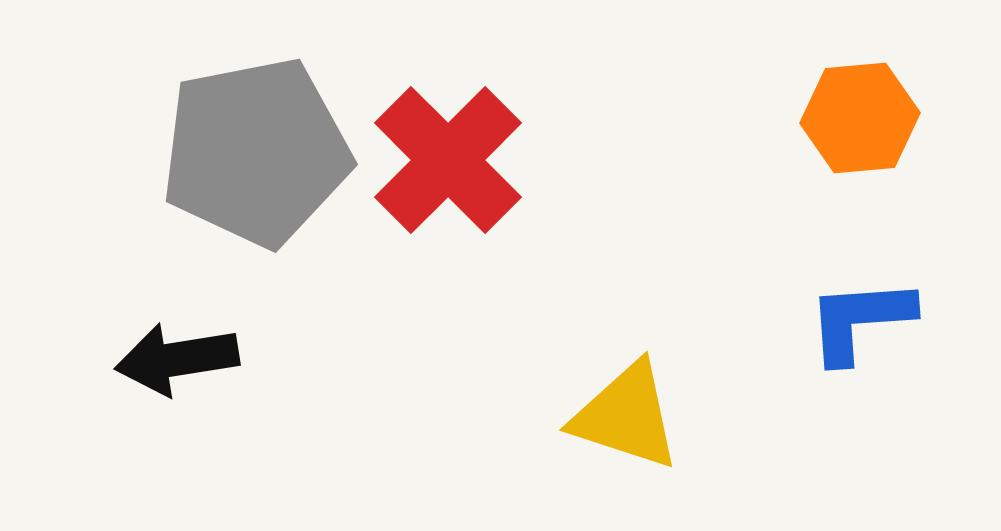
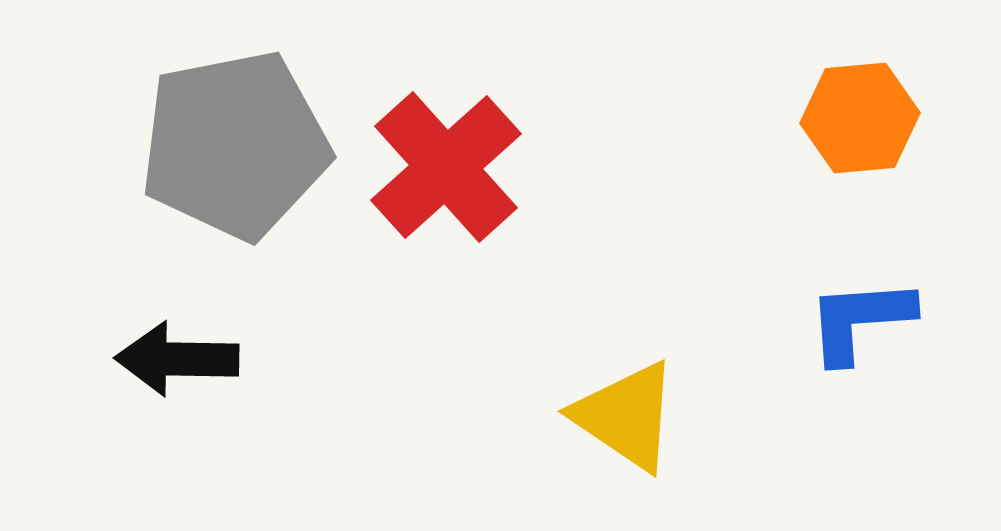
gray pentagon: moved 21 px left, 7 px up
red cross: moved 2 px left, 7 px down; rotated 3 degrees clockwise
black arrow: rotated 10 degrees clockwise
yellow triangle: rotated 16 degrees clockwise
